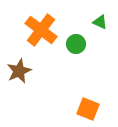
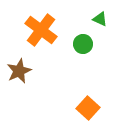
green triangle: moved 3 px up
green circle: moved 7 px right
orange square: moved 1 px up; rotated 20 degrees clockwise
